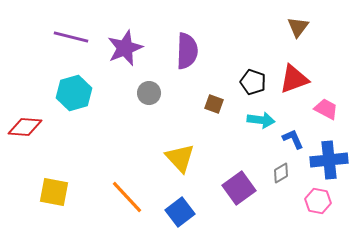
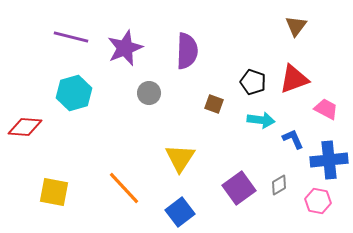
brown triangle: moved 2 px left, 1 px up
yellow triangle: rotated 16 degrees clockwise
gray diamond: moved 2 px left, 12 px down
orange line: moved 3 px left, 9 px up
